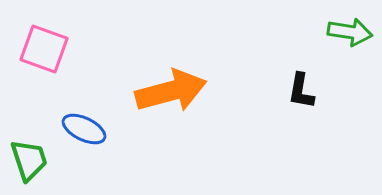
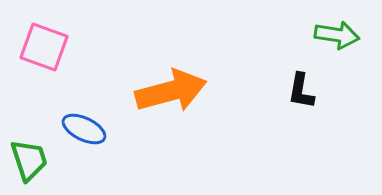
green arrow: moved 13 px left, 3 px down
pink square: moved 2 px up
